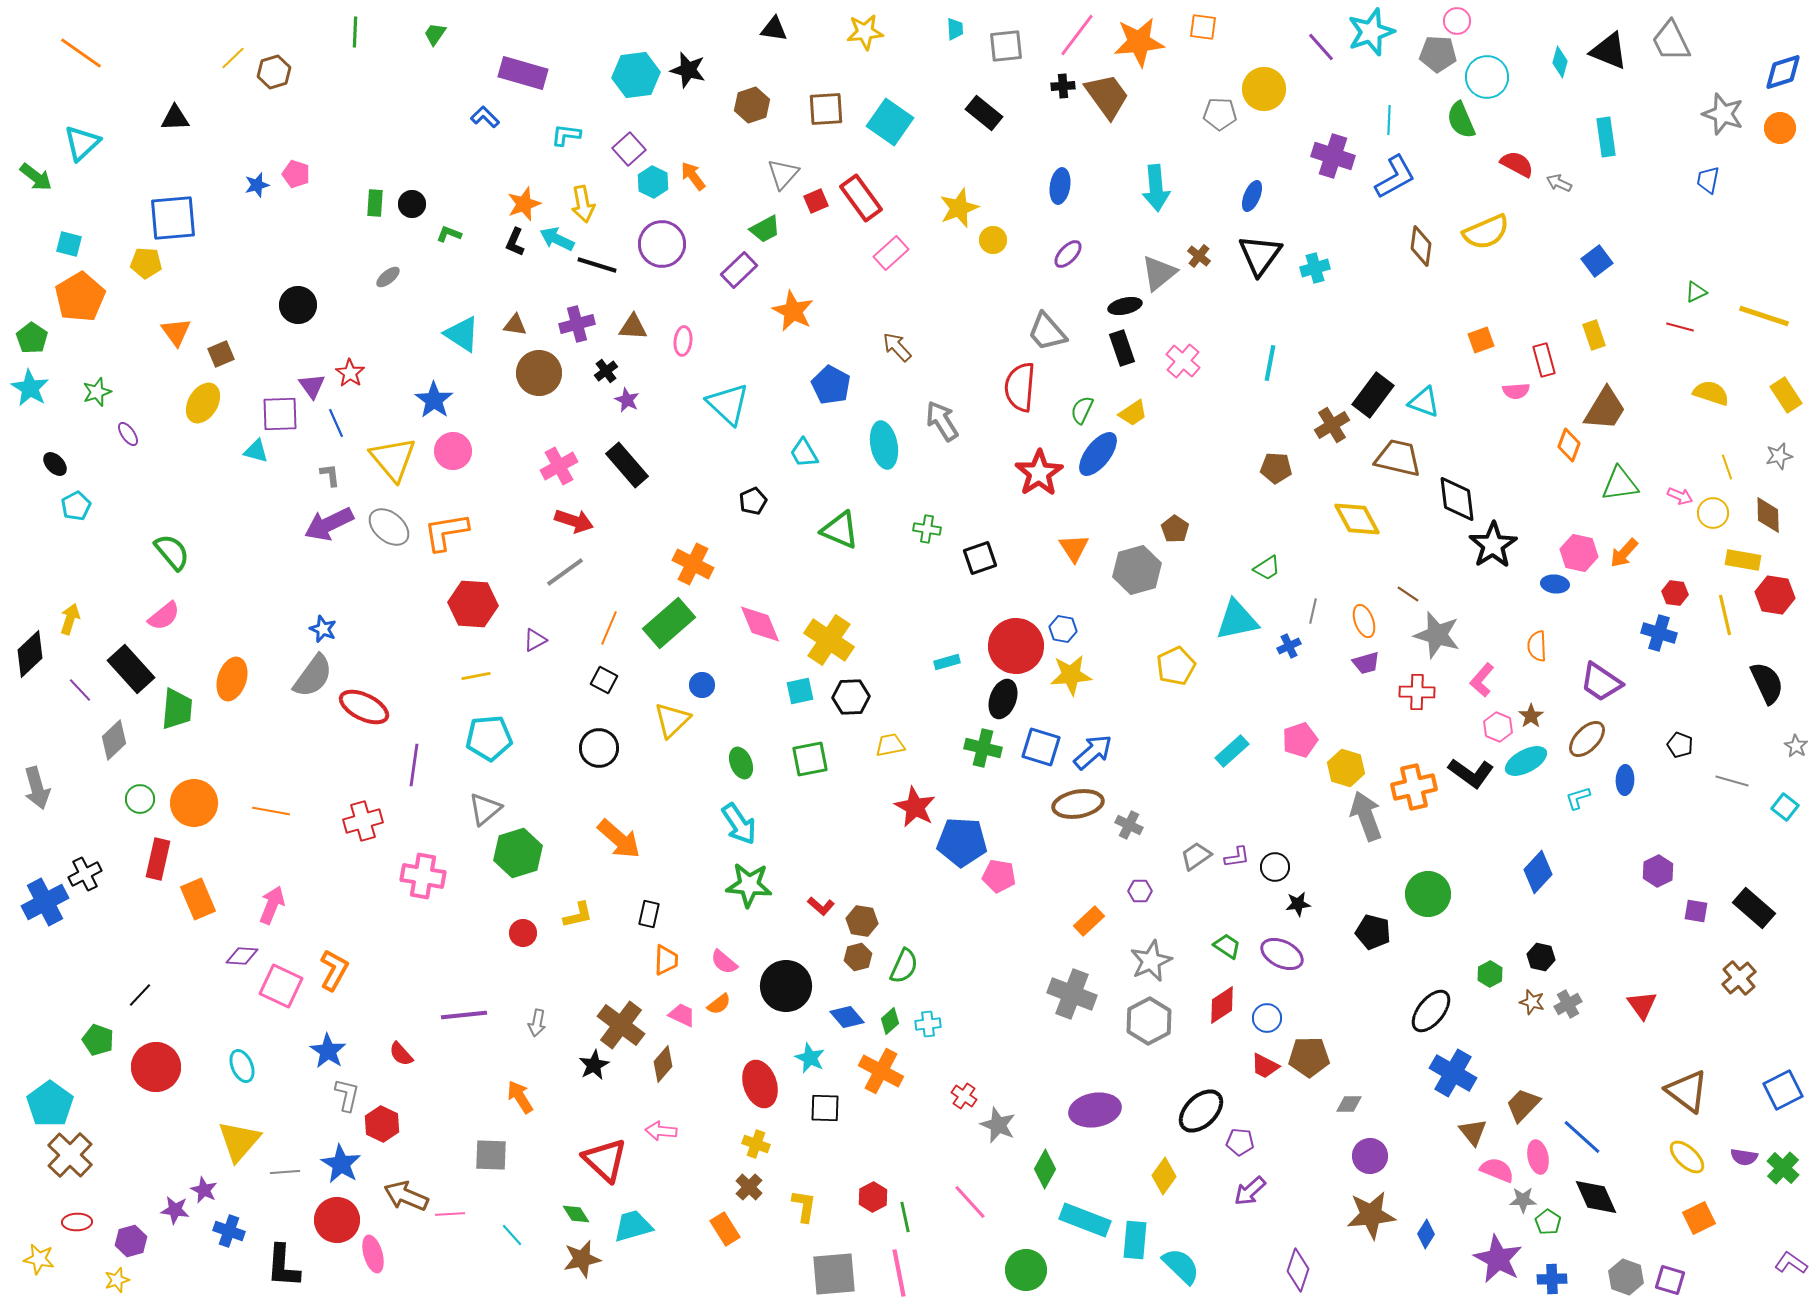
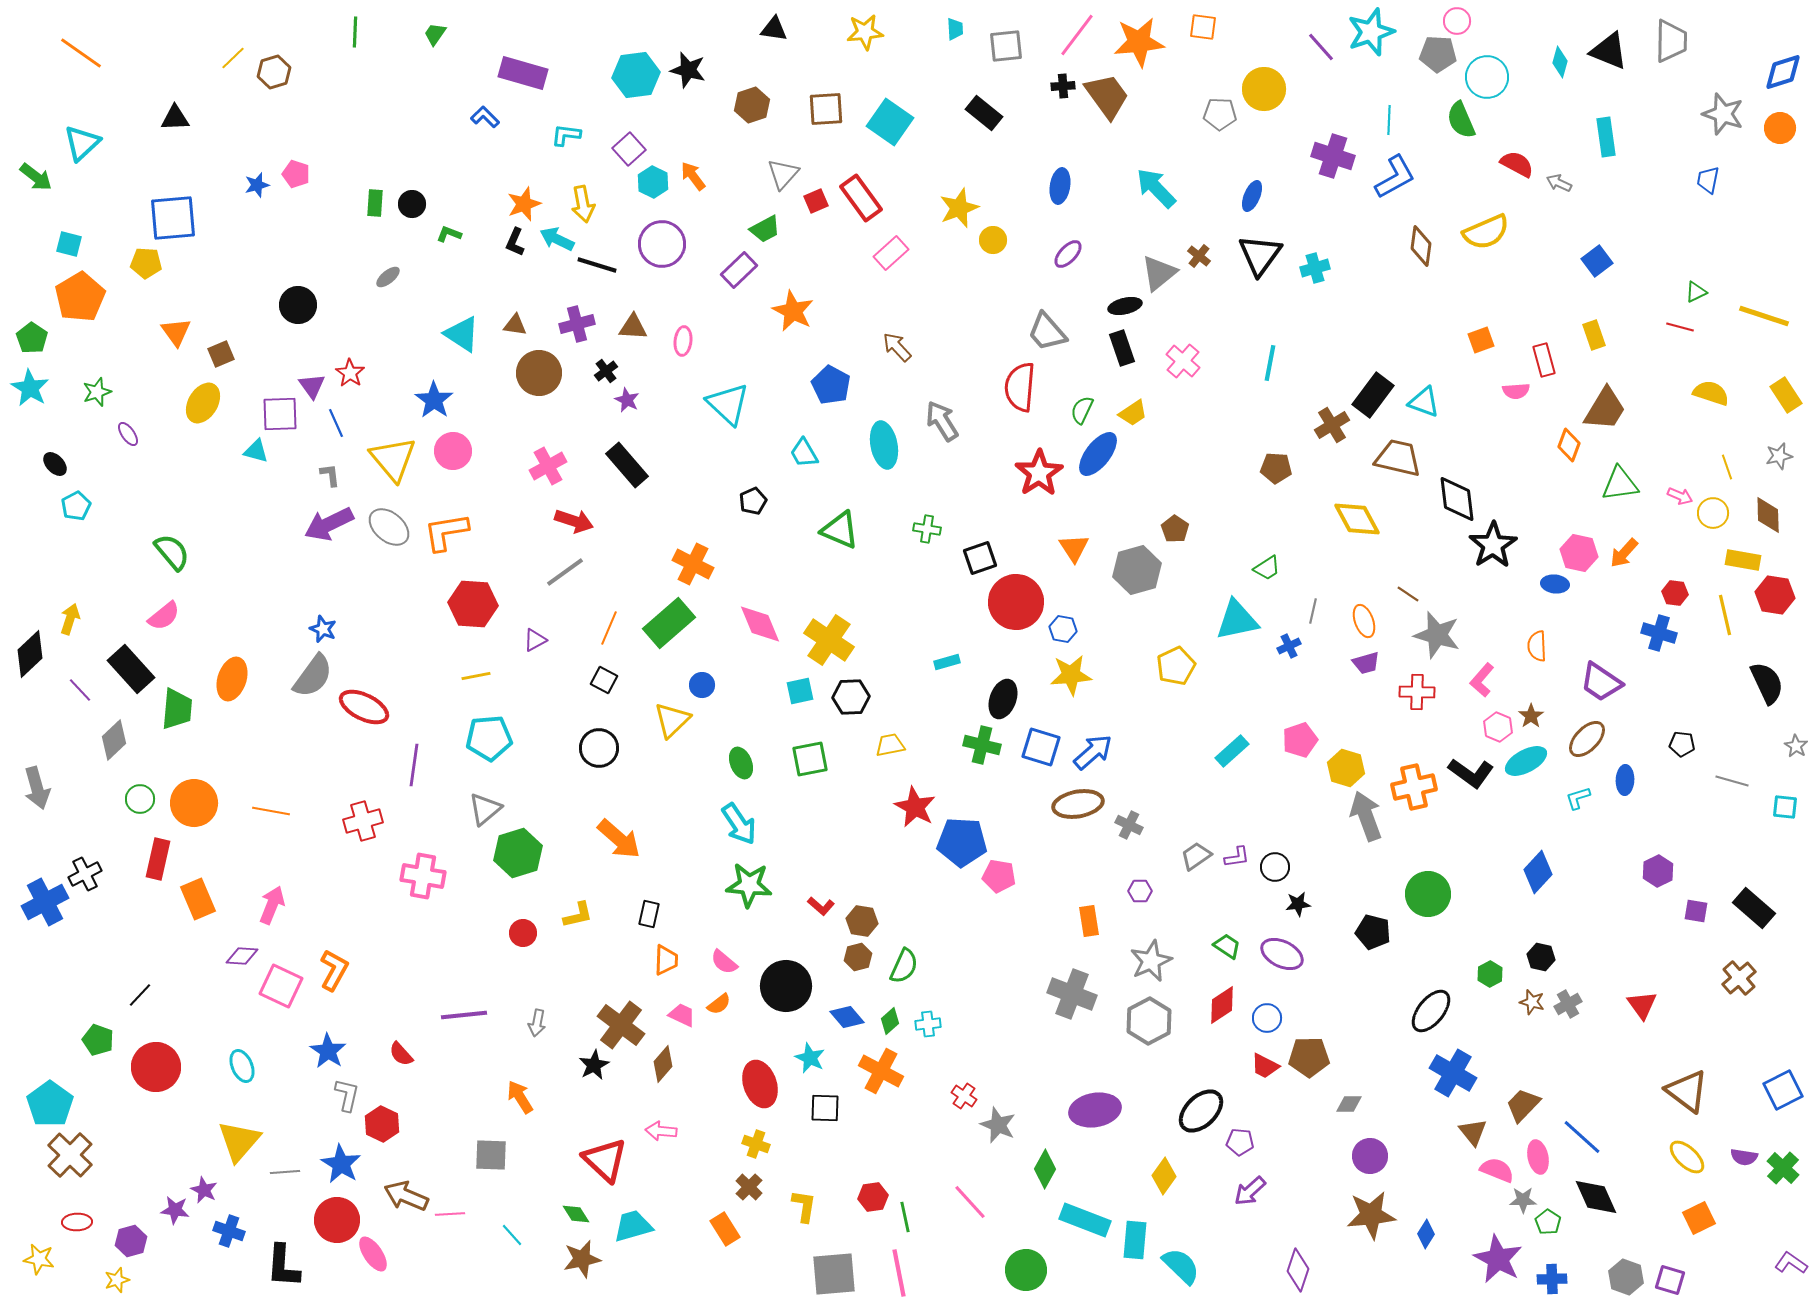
gray trapezoid at (1671, 41): rotated 153 degrees counterclockwise
cyan arrow at (1156, 188): rotated 141 degrees clockwise
pink cross at (559, 466): moved 11 px left
red circle at (1016, 646): moved 44 px up
black pentagon at (1680, 745): moved 2 px right, 1 px up; rotated 15 degrees counterclockwise
green cross at (983, 748): moved 1 px left, 3 px up
cyan square at (1785, 807): rotated 32 degrees counterclockwise
orange rectangle at (1089, 921): rotated 56 degrees counterclockwise
red hexagon at (873, 1197): rotated 20 degrees clockwise
pink ellipse at (373, 1254): rotated 18 degrees counterclockwise
